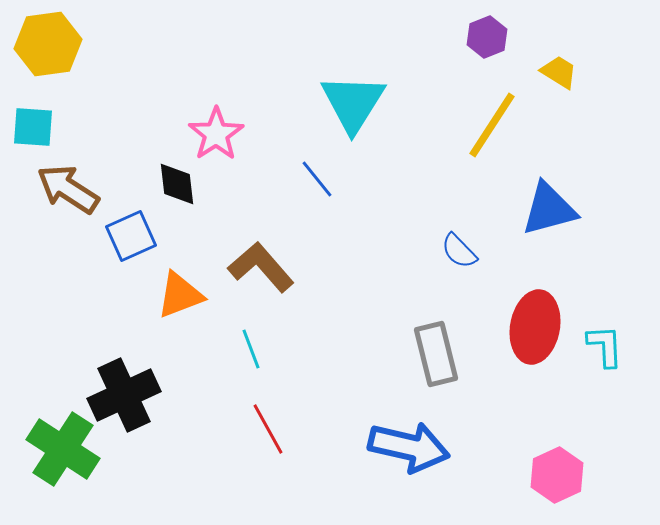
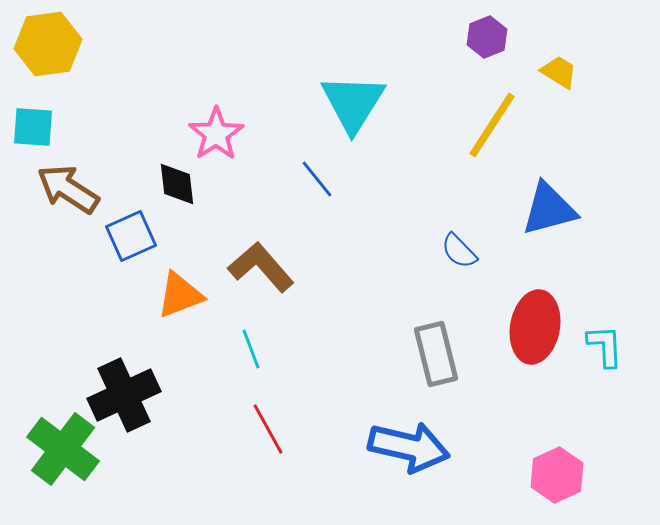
green cross: rotated 4 degrees clockwise
